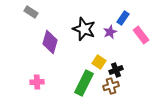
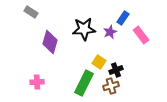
black star: rotated 25 degrees counterclockwise
